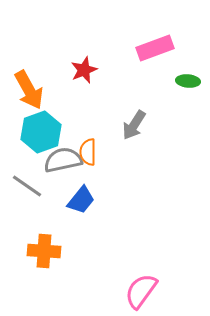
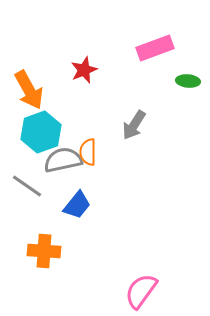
blue trapezoid: moved 4 px left, 5 px down
